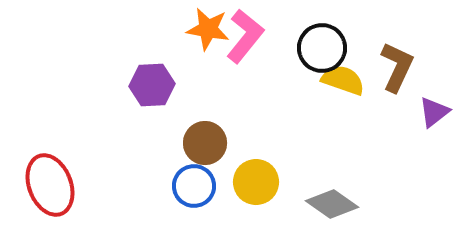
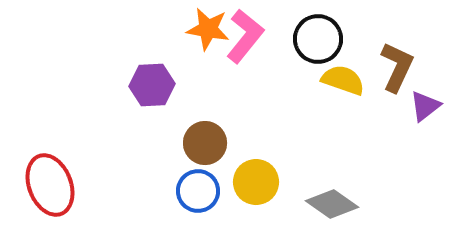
black circle: moved 4 px left, 9 px up
purple triangle: moved 9 px left, 6 px up
blue circle: moved 4 px right, 5 px down
